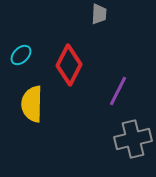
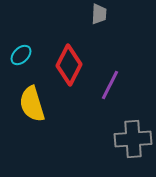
purple line: moved 8 px left, 6 px up
yellow semicircle: rotated 18 degrees counterclockwise
gray cross: rotated 9 degrees clockwise
